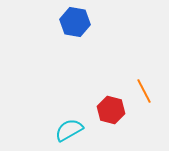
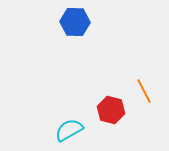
blue hexagon: rotated 8 degrees counterclockwise
